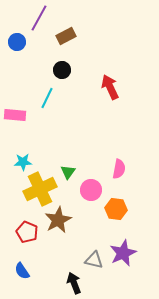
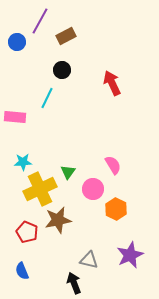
purple line: moved 1 px right, 3 px down
red arrow: moved 2 px right, 4 px up
pink rectangle: moved 2 px down
pink semicircle: moved 6 px left, 4 px up; rotated 42 degrees counterclockwise
pink circle: moved 2 px right, 1 px up
orange hexagon: rotated 20 degrees clockwise
brown star: rotated 16 degrees clockwise
purple star: moved 7 px right, 2 px down
gray triangle: moved 5 px left
blue semicircle: rotated 12 degrees clockwise
